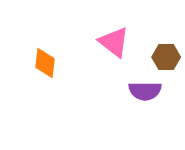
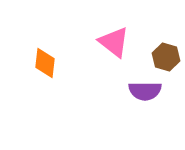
brown hexagon: rotated 16 degrees clockwise
